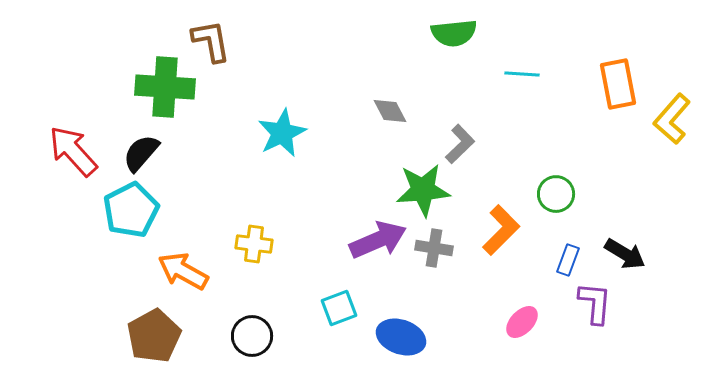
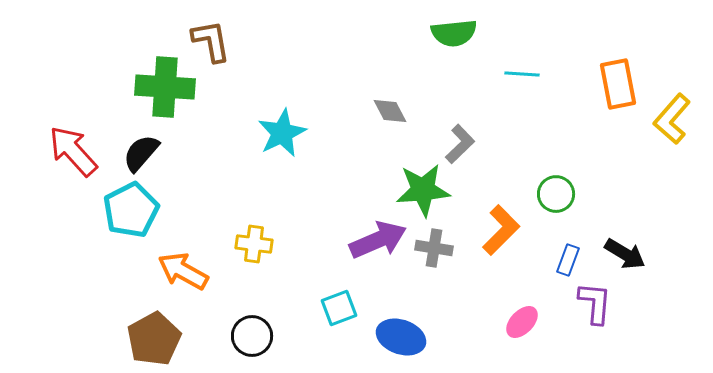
brown pentagon: moved 3 px down
